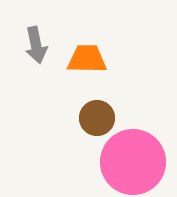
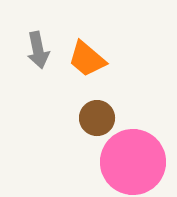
gray arrow: moved 2 px right, 5 px down
orange trapezoid: rotated 141 degrees counterclockwise
